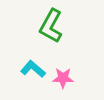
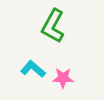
green L-shape: moved 2 px right
